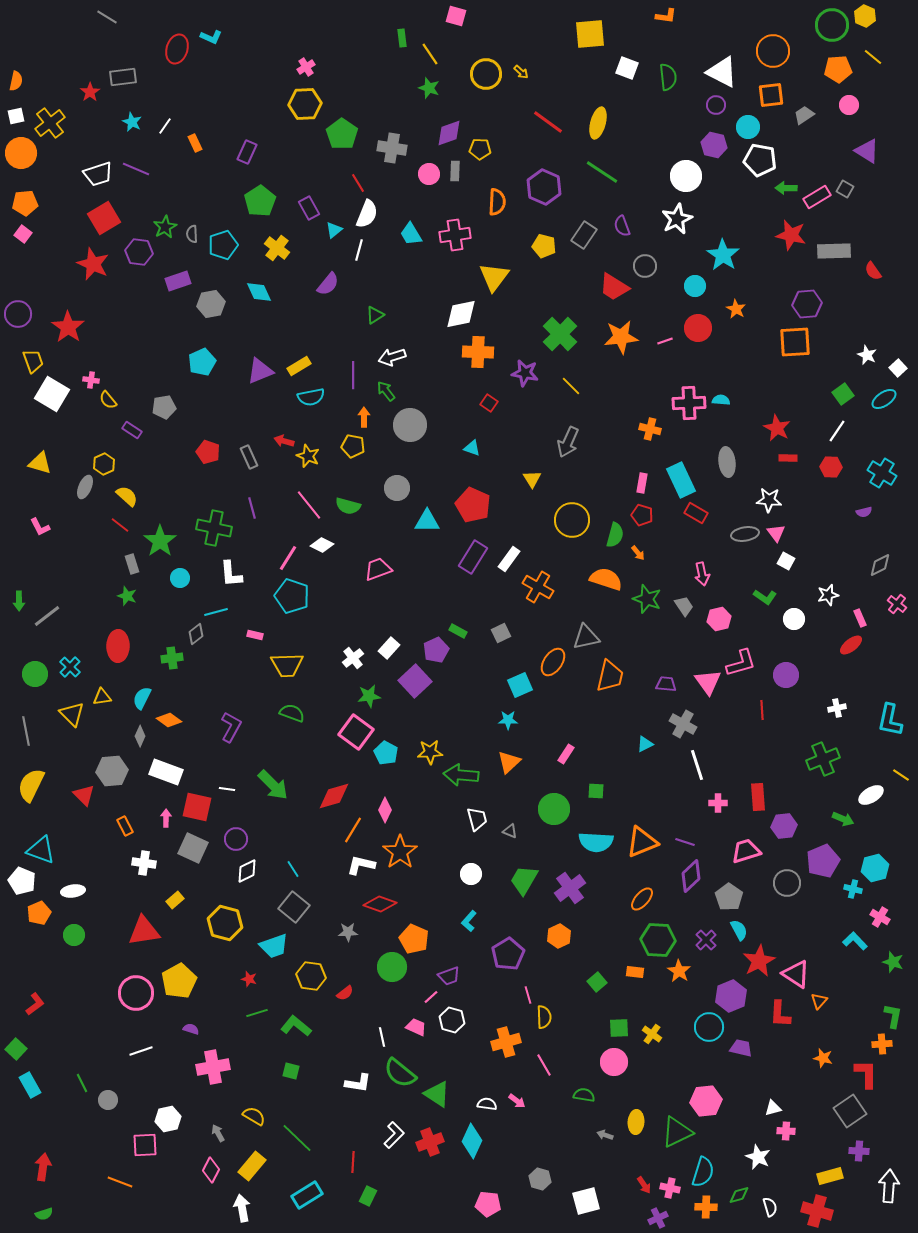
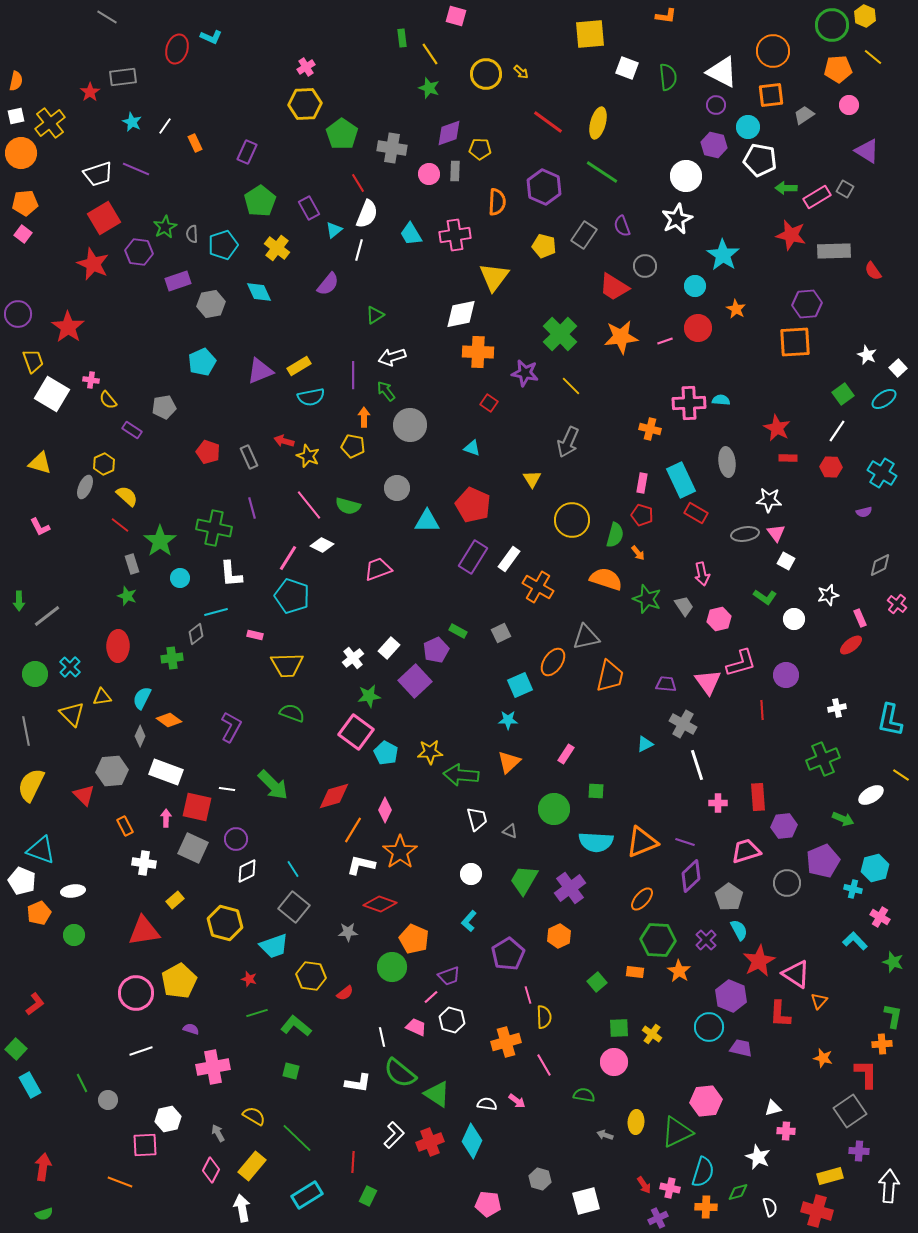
purple hexagon at (731, 996): rotated 16 degrees counterclockwise
green diamond at (739, 1195): moved 1 px left, 3 px up
